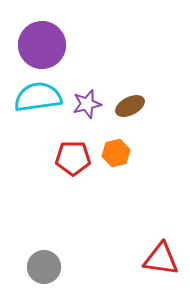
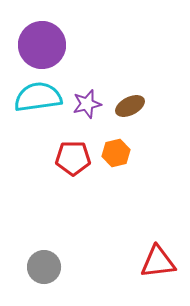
red triangle: moved 3 px left, 3 px down; rotated 15 degrees counterclockwise
